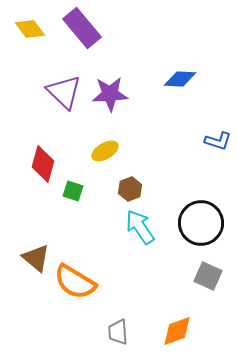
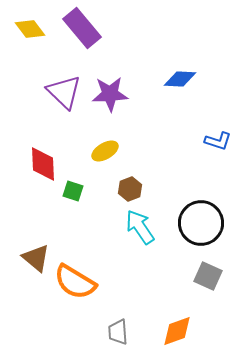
red diamond: rotated 18 degrees counterclockwise
